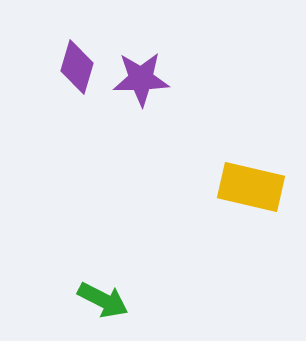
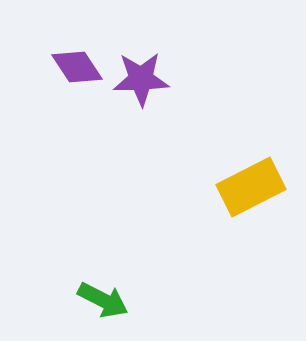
purple diamond: rotated 50 degrees counterclockwise
yellow rectangle: rotated 40 degrees counterclockwise
